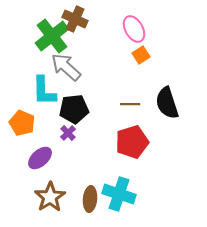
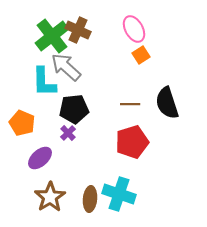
brown cross: moved 3 px right, 11 px down
cyan L-shape: moved 9 px up
